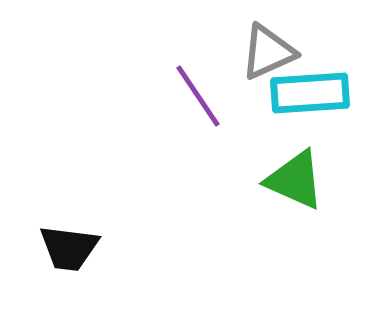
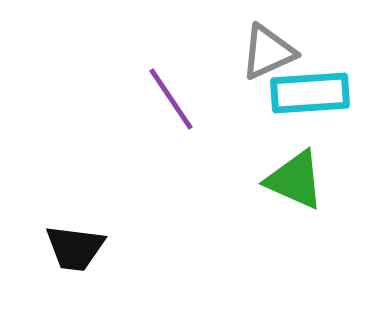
purple line: moved 27 px left, 3 px down
black trapezoid: moved 6 px right
